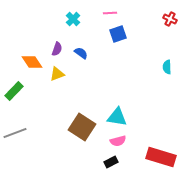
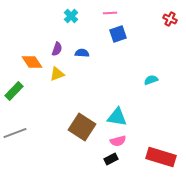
cyan cross: moved 2 px left, 3 px up
blue semicircle: moved 1 px right; rotated 32 degrees counterclockwise
cyan semicircle: moved 16 px left, 13 px down; rotated 72 degrees clockwise
black rectangle: moved 3 px up
